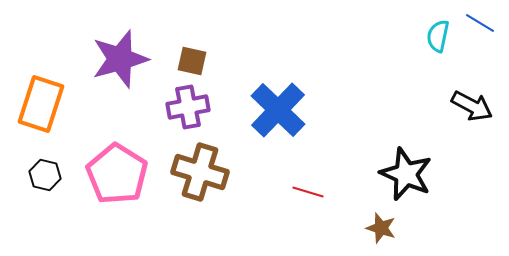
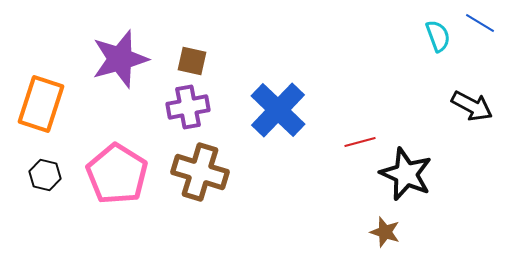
cyan semicircle: rotated 148 degrees clockwise
red line: moved 52 px right, 50 px up; rotated 32 degrees counterclockwise
brown star: moved 4 px right, 4 px down
